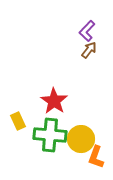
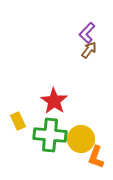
purple L-shape: moved 2 px down
